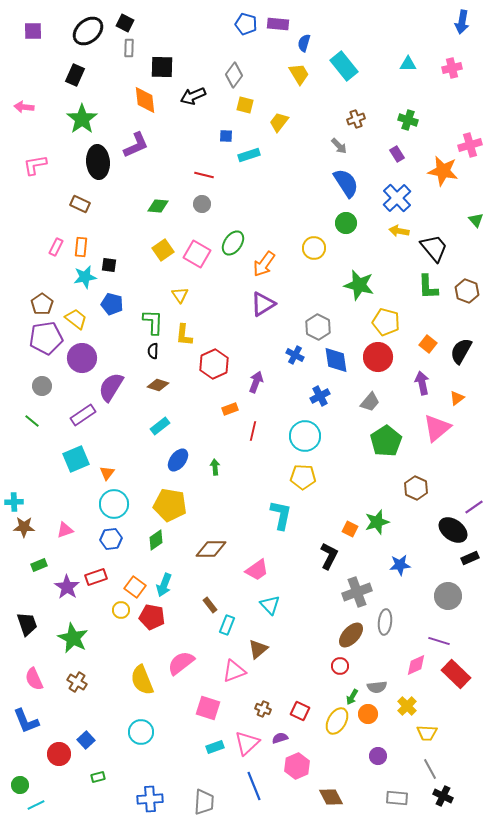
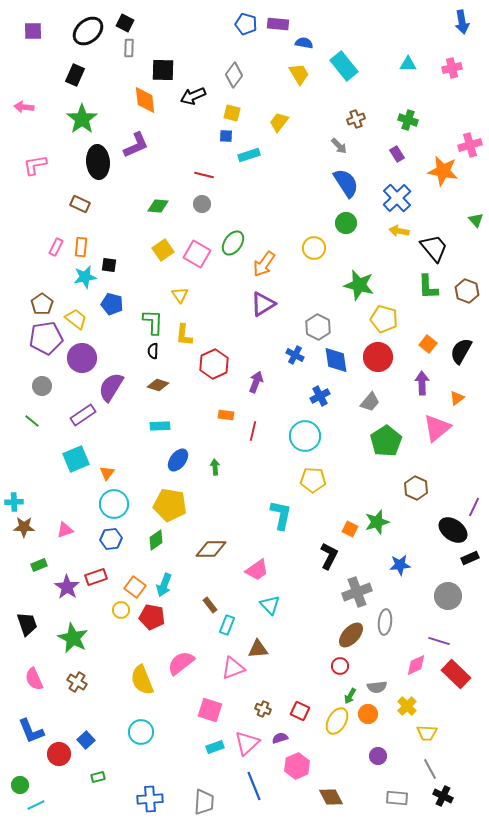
blue arrow at (462, 22): rotated 20 degrees counterclockwise
blue semicircle at (304, 43): rotated 84 degrees clockwise
black square at (162, 67): moved 1 px right, 3 px down
yellow square at (245, 105): moved 13 px left, 8 px down
yellow pentagon at (386, 322): moved 2 px left, 3 px up
purple arrow at (422, 383): rotated 10 degrees clockwise
orange rectangle at (230, 409): moved 4 px left, 6 px down; rotated 28 degrees clockwise
cyan rectangle at (160, 426): rotated 36 degrees clockwise
yellow pentagon at (303, 477): moved 10 px right, 3 px down
purple line at (474, 507): rotated 30 degrees counterclockwise
brown triangle at (258, 649): rotated 35 degrees clockwise
pink triangle at (234, 671): moved 1 px left, 3 px up
green arrow at (352, 697): moved 2 px left, 1 px up
pink square at (208, 708): moved 2 px right, 2 px down
blue L-shape at (26, 721): moved 5 px right, 10 px down
